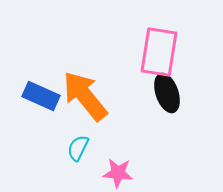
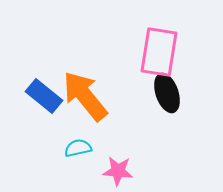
blue rectangle: moved 3 px right; rotated 15 degrees clockwise
cyan semicircle: rotated 52 degrees clockwise
pink star: moved 2 px up
